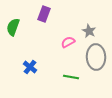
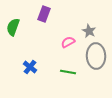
gray ellipse: moved 1 px up
green line: moved 3 px left, 5 px up
